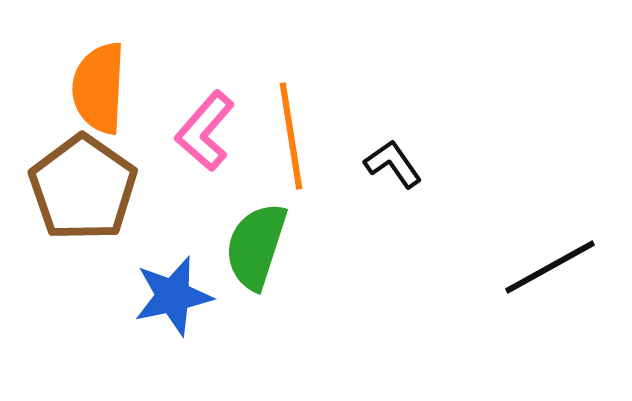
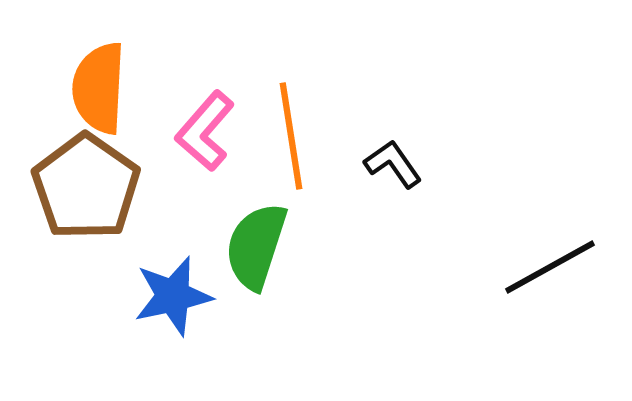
brown pentagon: moved 3 px right, 1 px up
